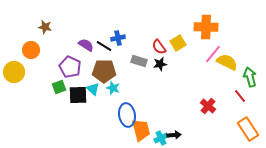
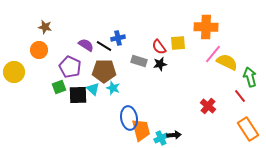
yellow square: rotated 28 degrees clockwise
orange circle: moved 8 px right
blue ellipse: moved 2 px right, 3 px down
